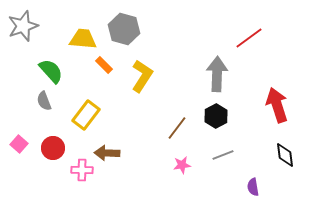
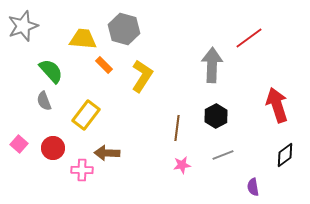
gray arrow: moved 5 px left, 9 px up
brown line: rotated 30 degrees counterclockwise
black diamond: rotated 60 degrees clockwise
